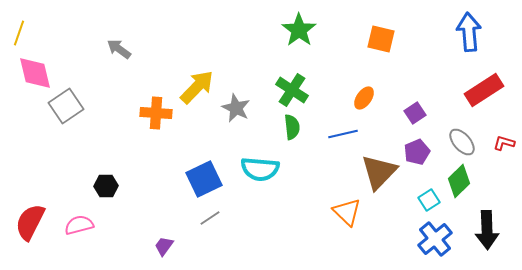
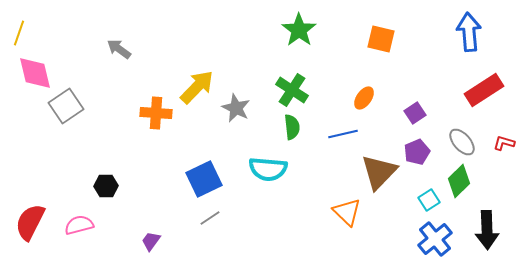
cyan semicircle: moved 8 px right
purple trapezoid: moved 13 px left, 5 px up
